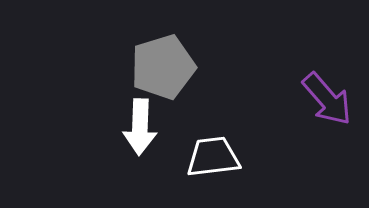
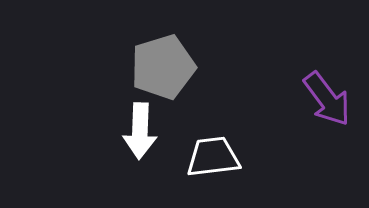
purple arrow: rotated 4 degrees clockwise
white arrow: moved 4 px down
